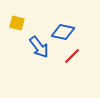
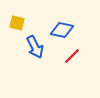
blue diamond: moved 1 px left, 2 px up
blue arrow: moved 4 px left; rotated 10 degrees clockwise
